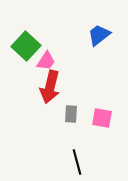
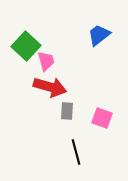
pink trapezoid: rotated 50 degrees counterclockwise
red arrow: rotated 88 degrees counterclockwise
gray rectangle: moved 4 px left, 3 px up
pink square: rotated 10 degrees clockwise
black line: moved 1 px left, 10 px up
